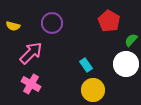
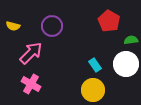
purple circle: moved 3 px down
green semicircle: rotated 40 degrees clockwise
cyan rectangle: moved 9 px right
